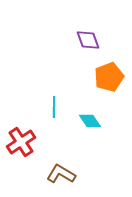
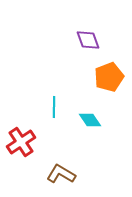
cyan diamond: moved 1 px up
